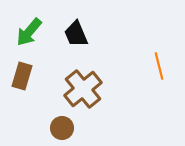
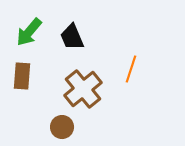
black trapezoid: moved 4 px left, 3 px down
orange line: moved 28 px left, 3 px down; rotated 32 degrees clockwise
brown rectangle: rotated 12 degrees counterclockwise
brown circle: moved 1 px up
